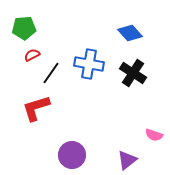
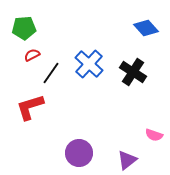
blue diamond: moved 16 px right, 5 px up
blue cross: rotated 32 degrees clockwise
black cross: moved 1 px up
red L-shape: moved 6 px left, 1 px up
purple circle: moved 7 px right, 2 px up
